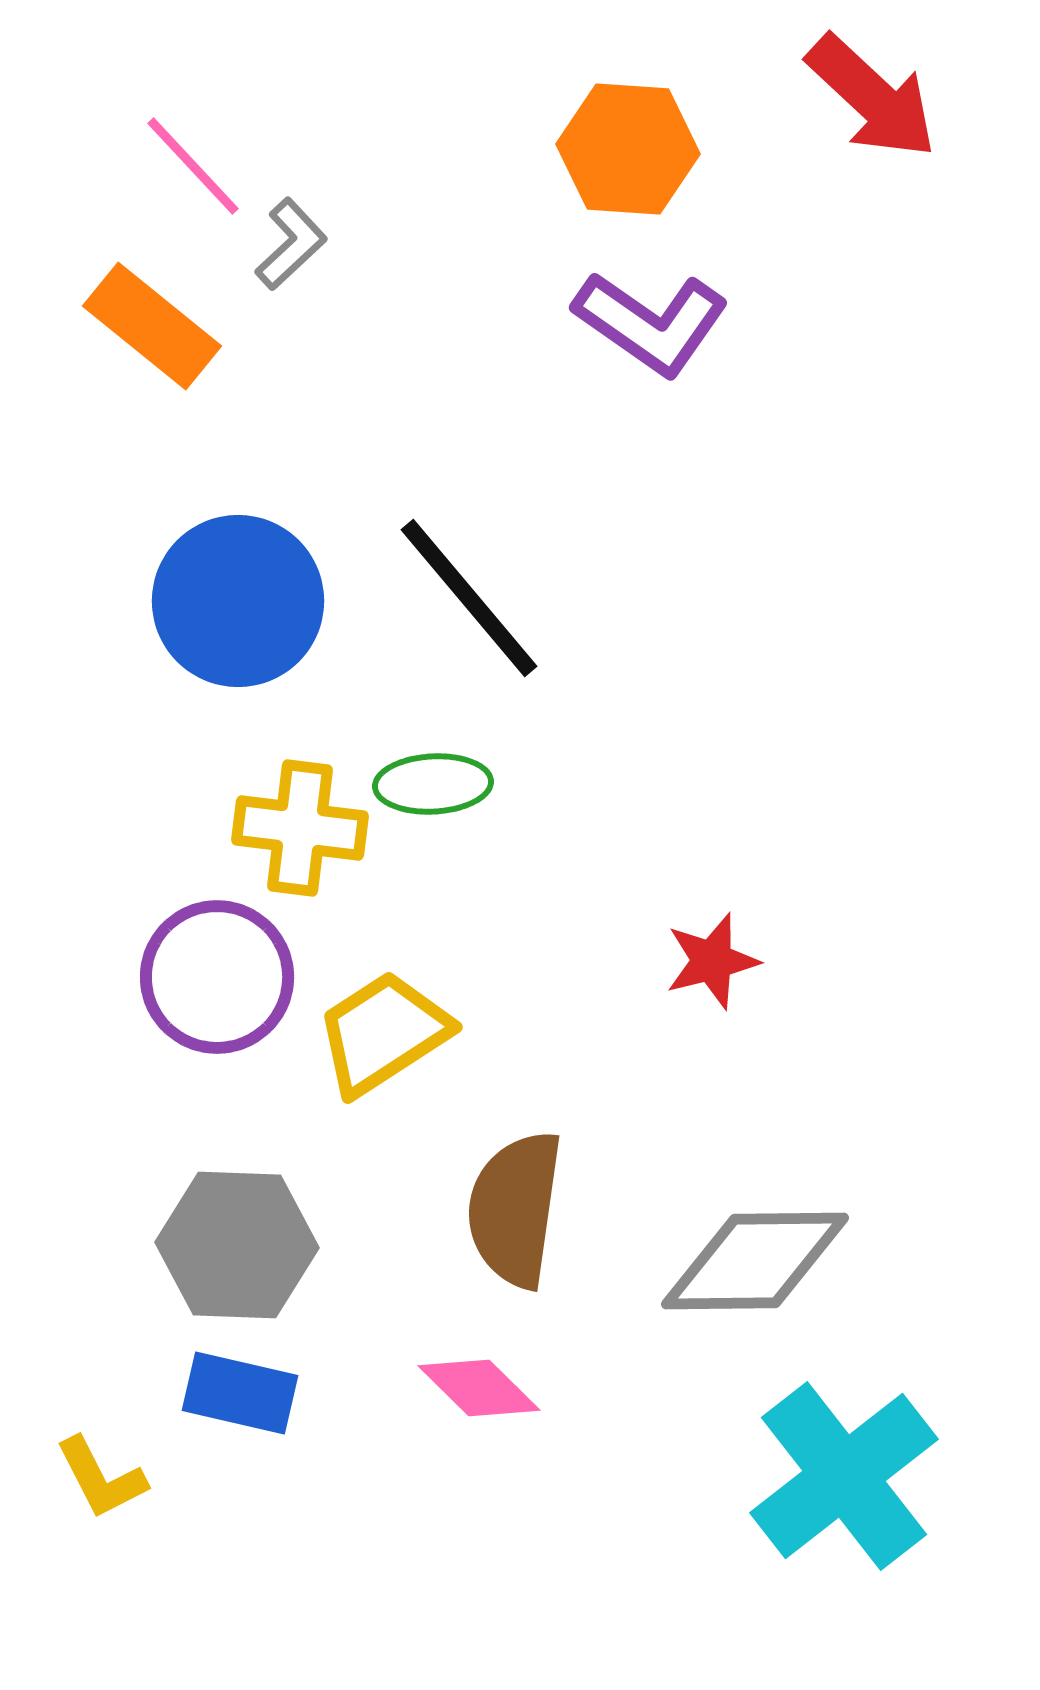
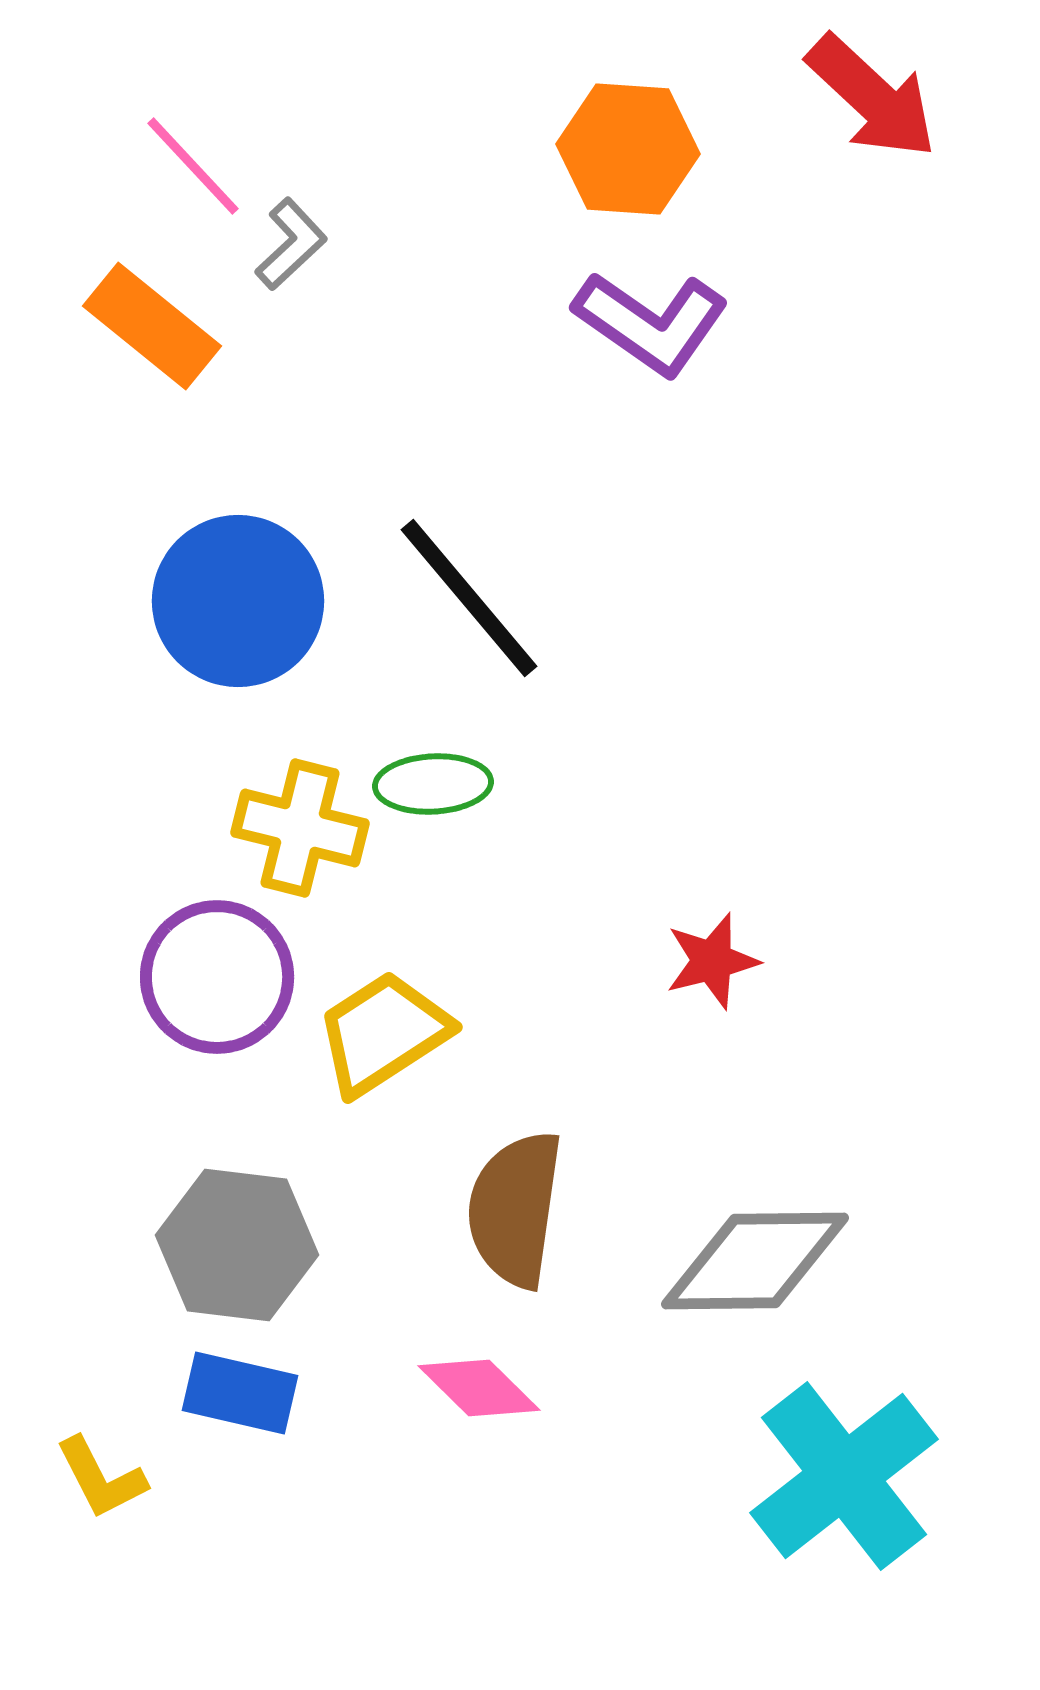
yellow cross: rotated 7 degrees clockwise
gray hexagon: rotated 5 degrees clockwise
